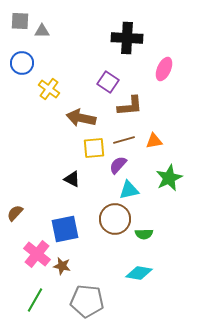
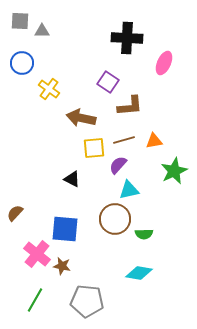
pink ellipse: moved 6 px up
green star: moved 5 px right, 7 px up
blue square: rotated 16 degrees clockwise
